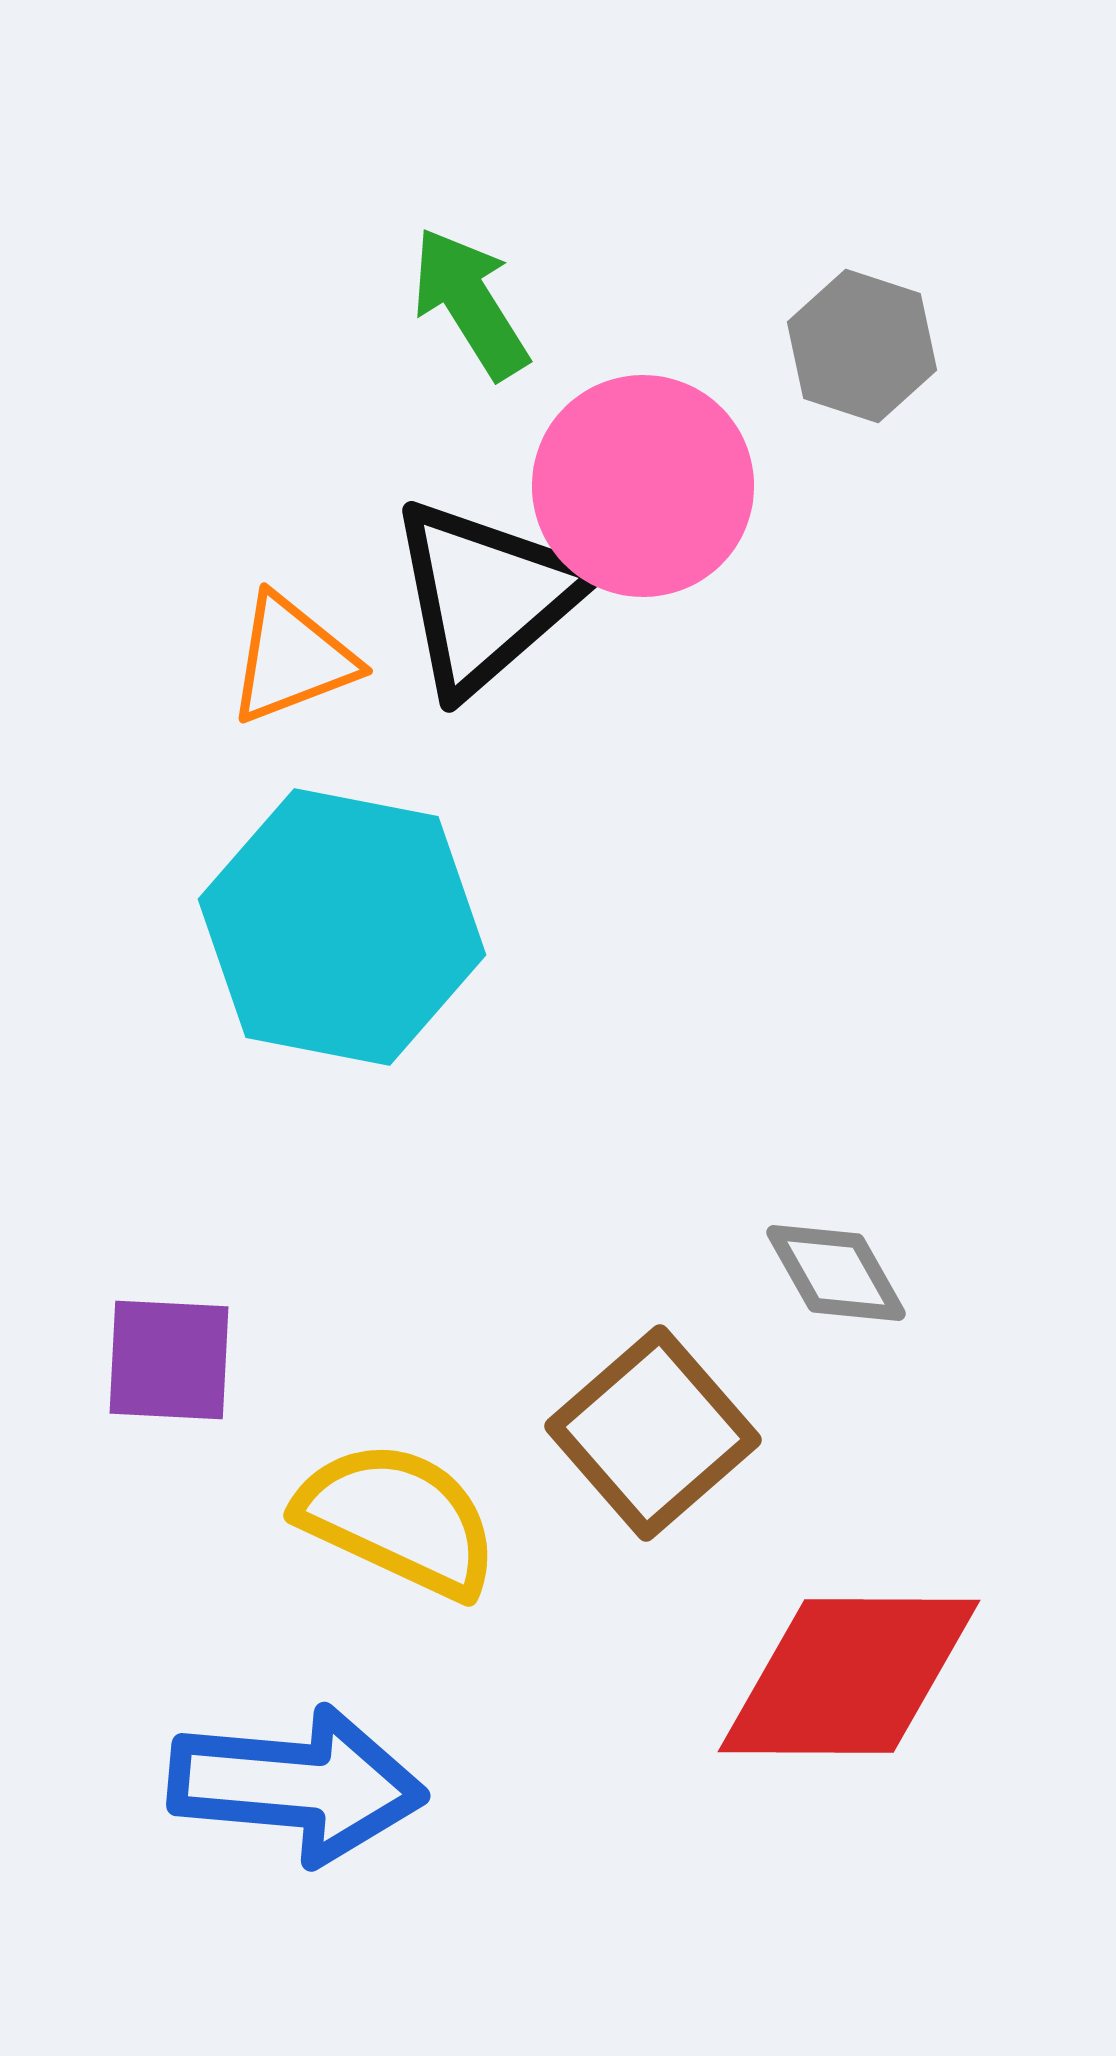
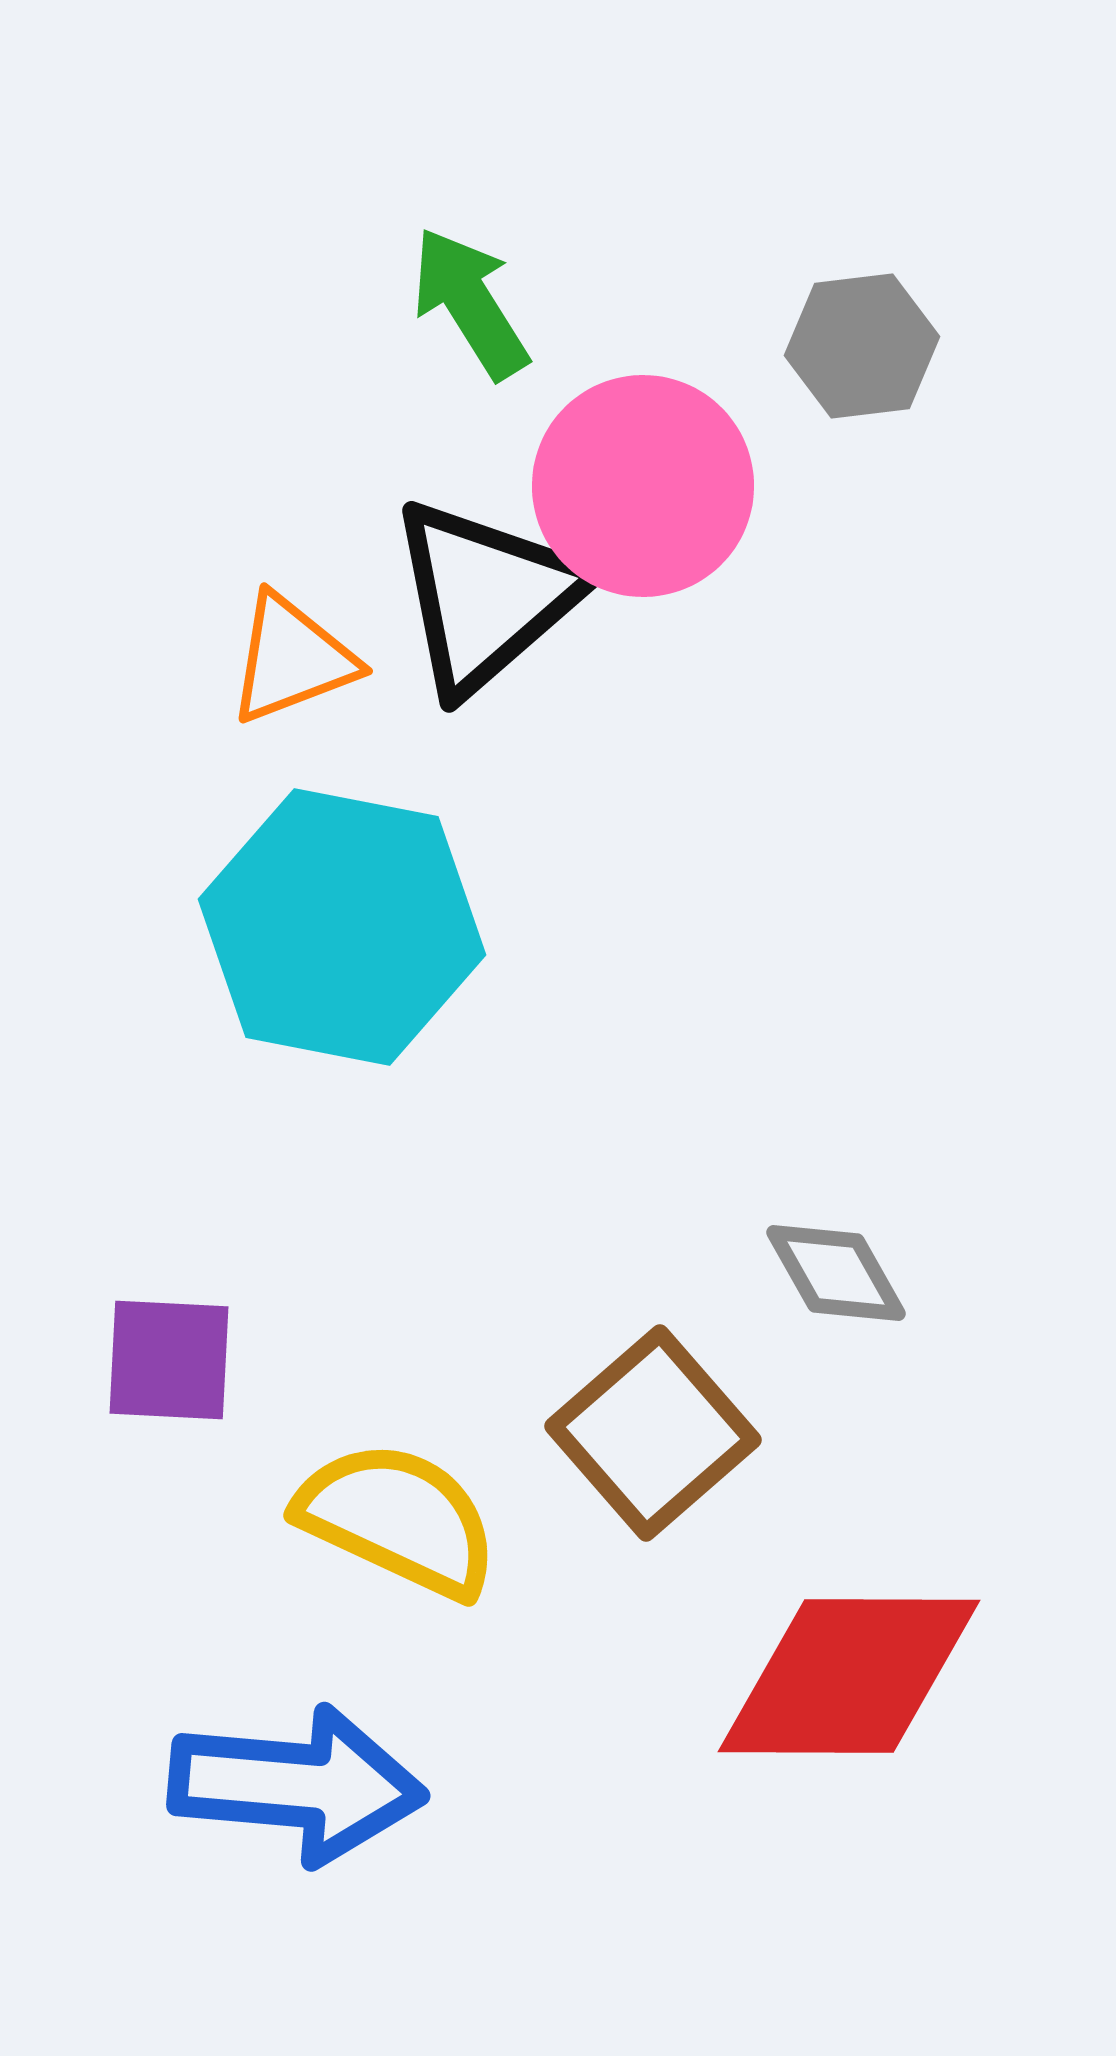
gray hexagon: rotated 25 degrees counterclockwise
